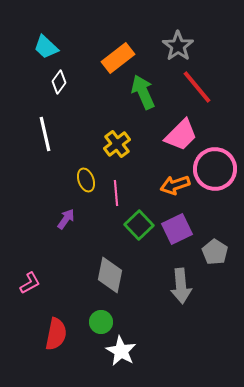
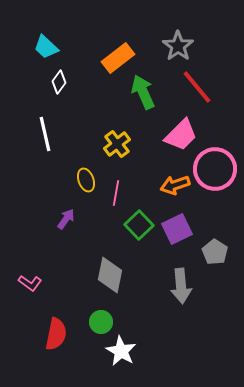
pink line: rotated 15 degrees clockwise
pink L-shape: rotated 65 degrees clockwise
